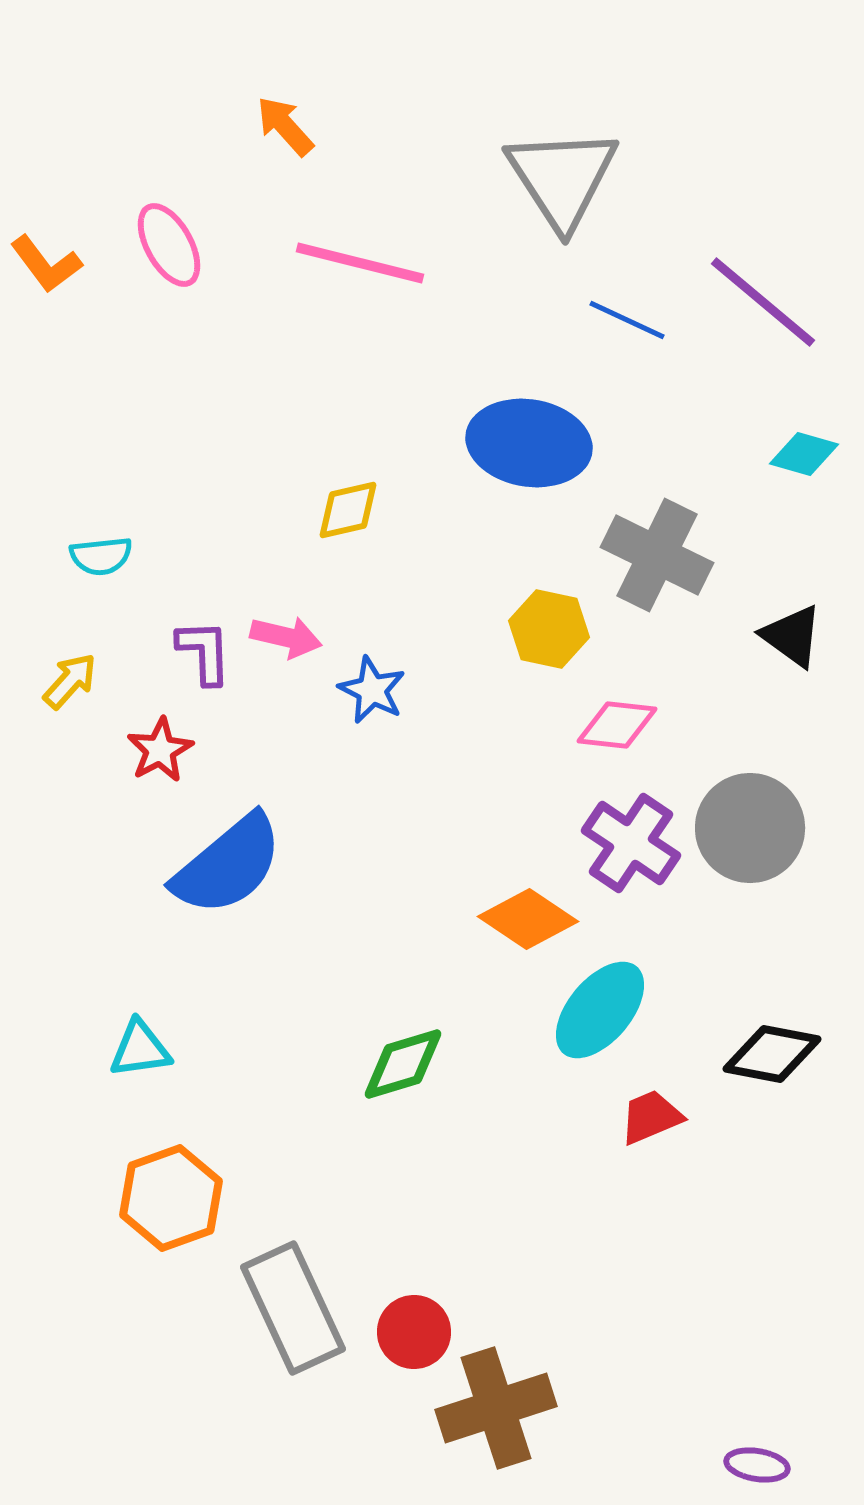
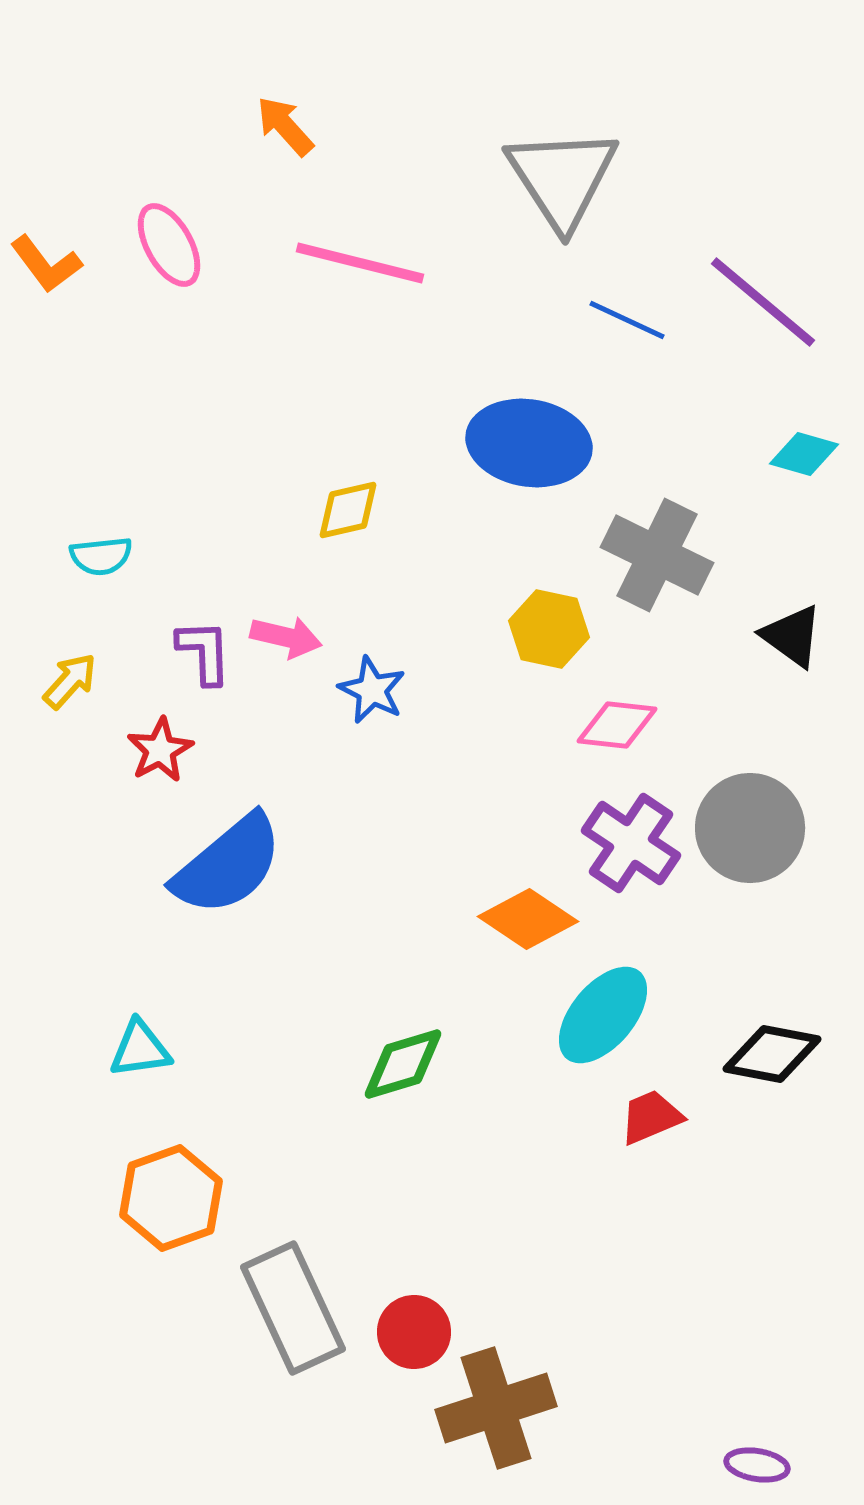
cyan ellipse: moved 3 px right, 5 px down
